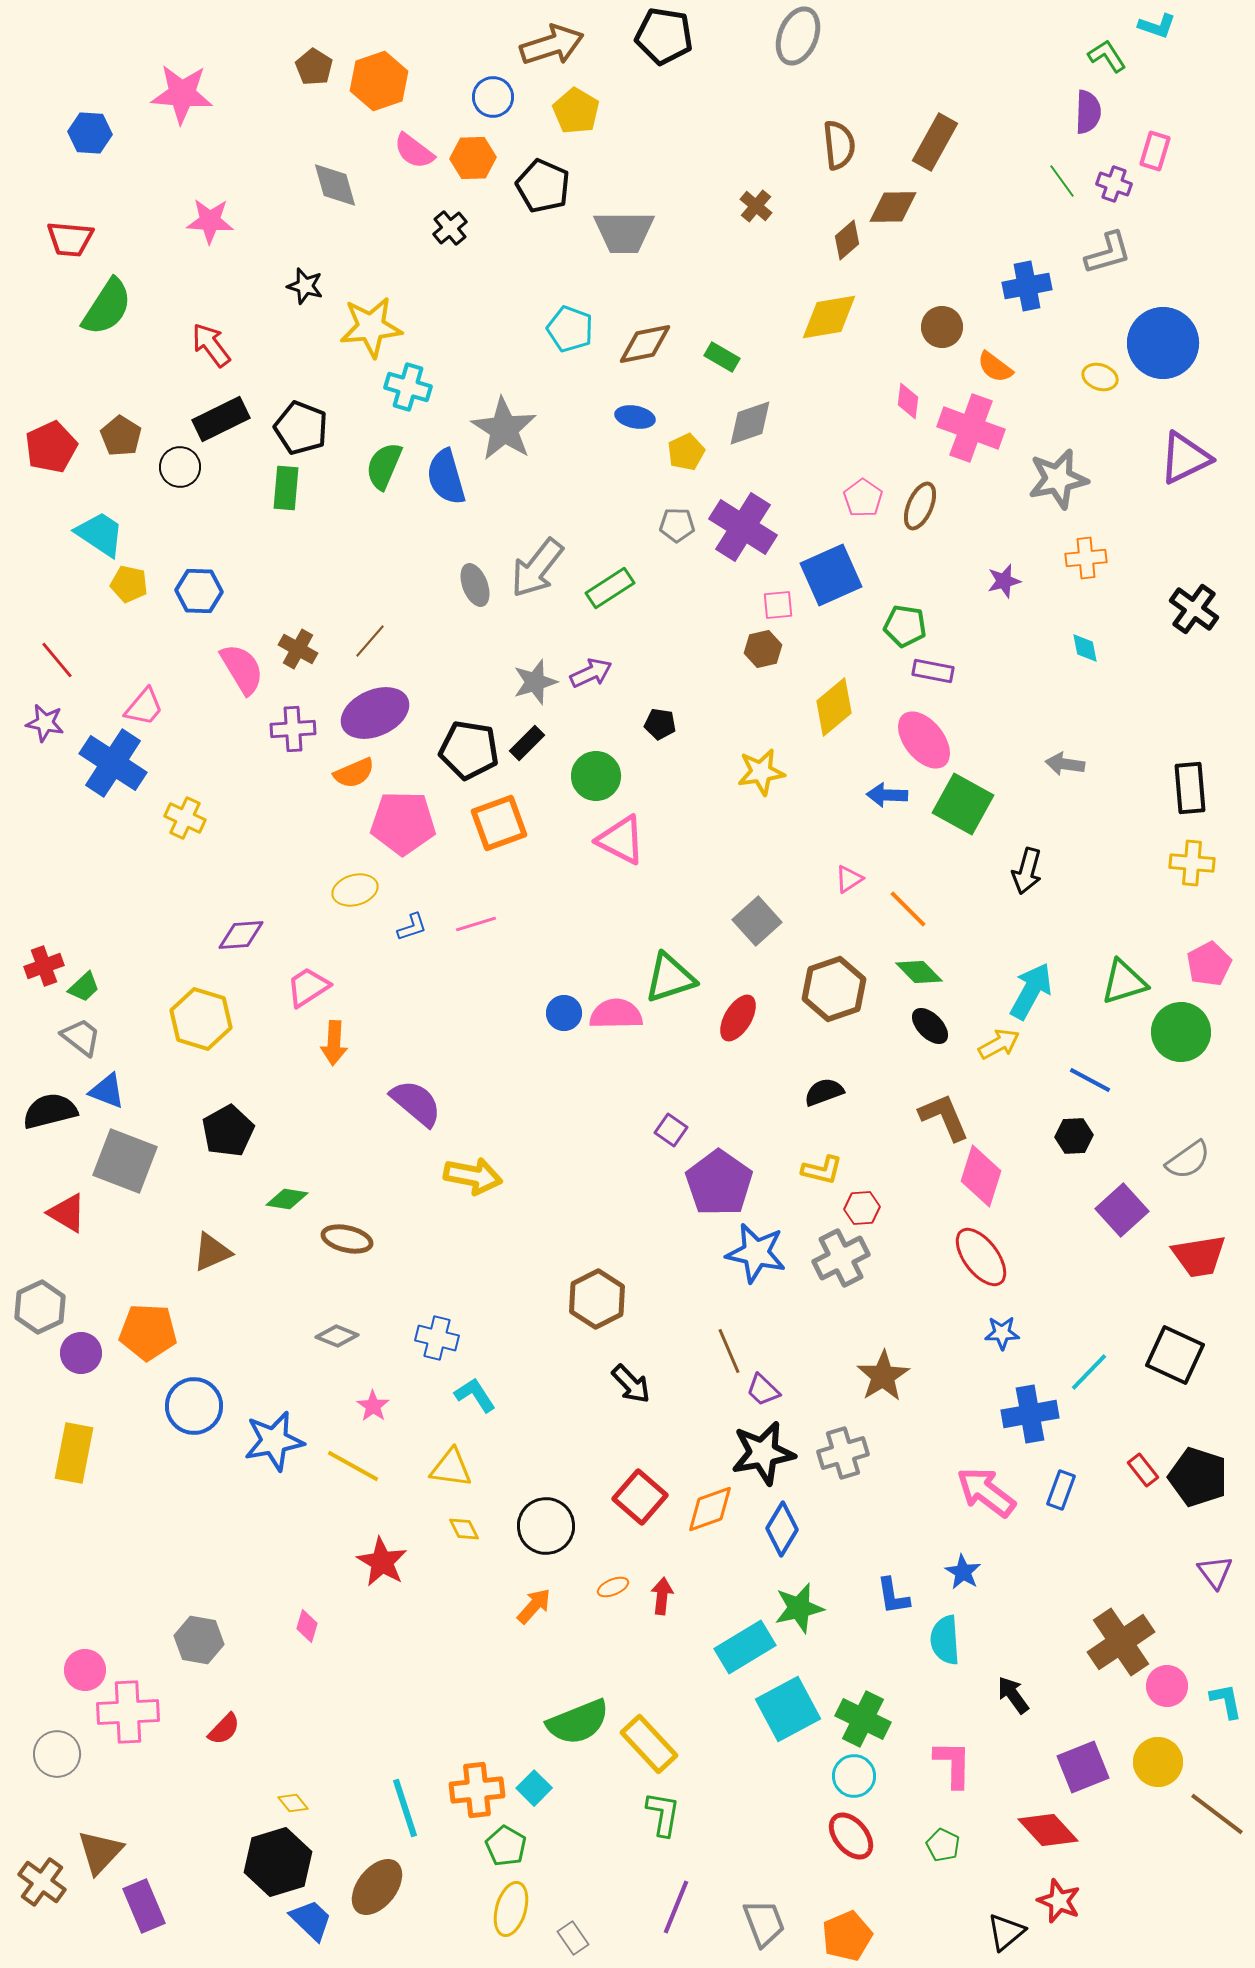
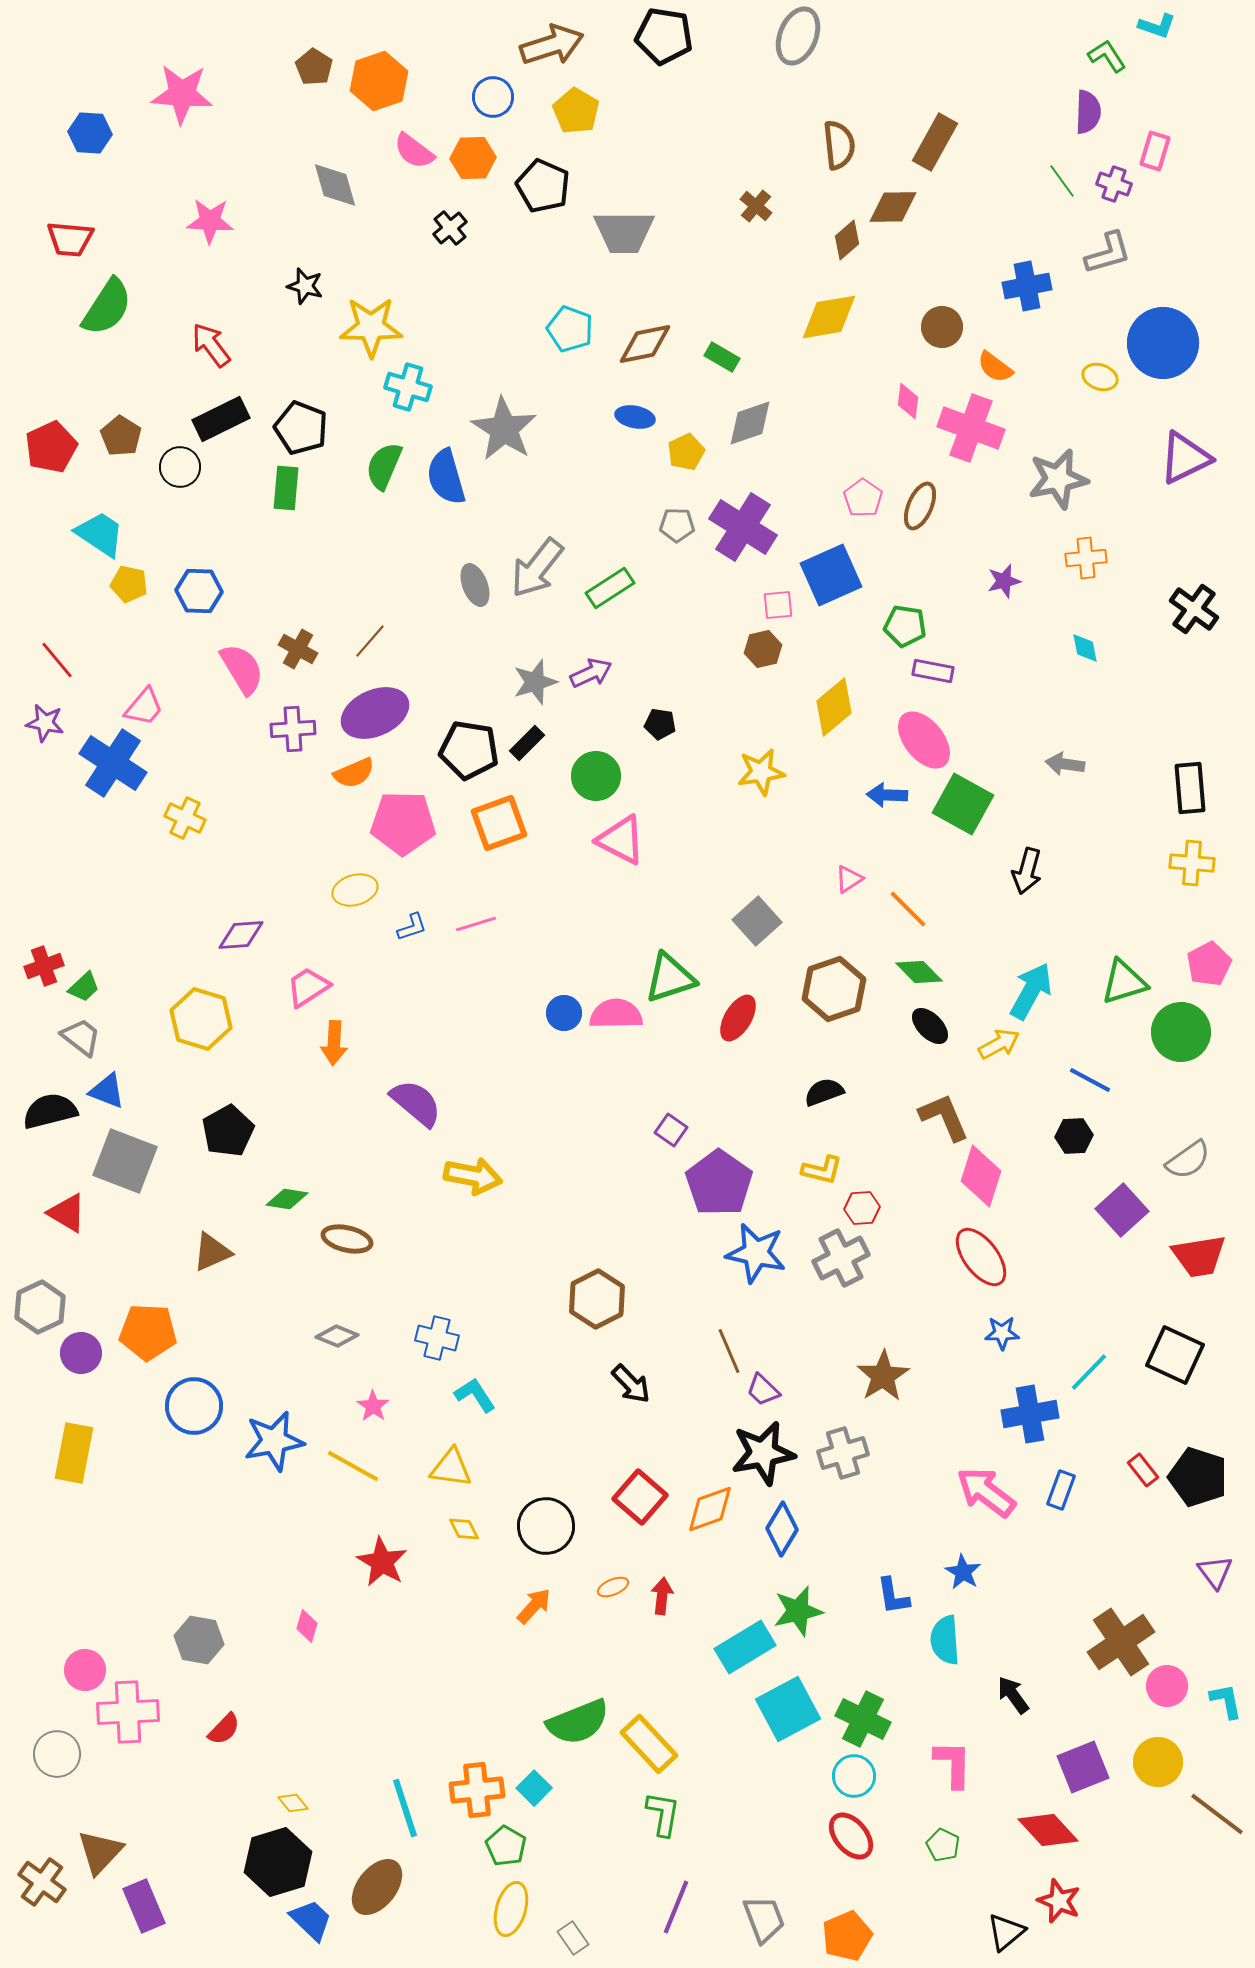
yellow star at (371, 327): rotated 6 degrees clockwise
green star at (799, 1608): moved 1 px left, 3 px down
gray trapezoid at (764, 1923): moved 4 px up
